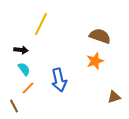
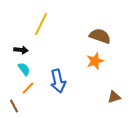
blue arrow: moved 1 px left, 1 px down
